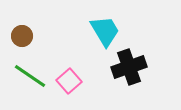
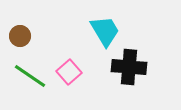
brown circle: moved 2 px left
black cross: rotated 24 degrees clockwise
pink square: moved 9 px up
